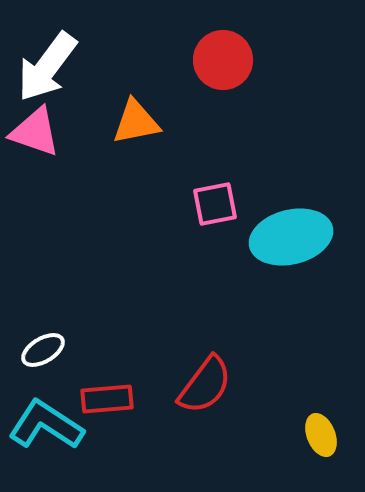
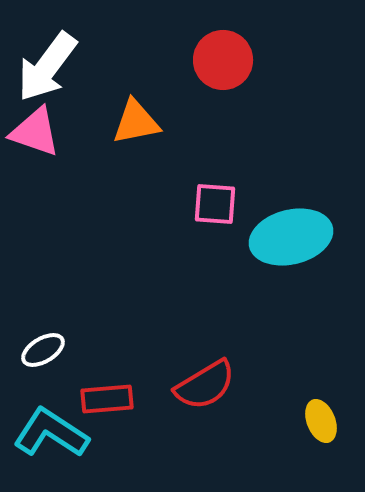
pink square: rotated 15 degrees clockwise
red semicircle: rotated 22 degrees clockwise
cyan L-shape: moved 5 px right, 8 px down
yellow ellipse: moved 14 px up
